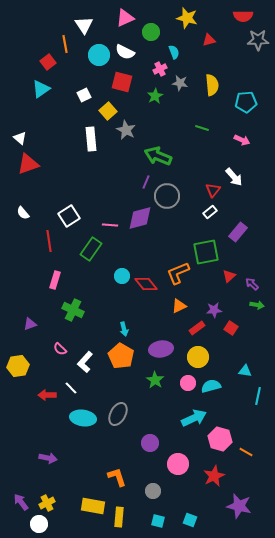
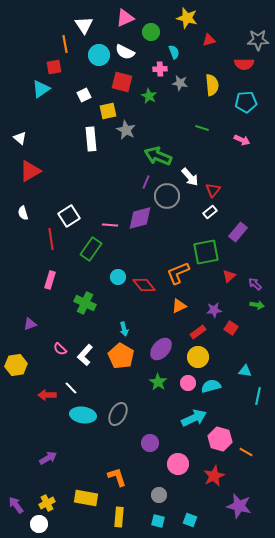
red semicircle at (243, 16): moved 1 px right, 48 px down
red square at (48, 62): moved 6 px right, 5 px down; rotated 28 degrees clockwise
pink cross at (160, 69): rotated 24 degrees clockwise
green star at (155, 96): moved 6 px left; rotated 14 degrees counterclockwise
yellow square at (108, 111): rotated 30 degrees clockwise
red triangle at (28, 164): moved 2 px right, 7 px down; rotated 10 degrees counterclockwise
white arrow at (234, 177): moved 44 px left
white semicircle at (23, 213): rotated 24 degrees clockwise
red line at (49, 241): moved 2 px right, 2 px up
cyan circle at (122, 276): moved 4 px left, 1 px down
pink rectangle at (55, 280): moved 5 px left
red diamond at (146, 284): moved 2 px left, 1 px down
purple arrow at (252, 284): moved 3 px right
green cross at (73, 310): moved 12 px right, 7 px up
red rectangle at (197, 328): moved 1 px right, 4 px down
purple ellipse at (161, 349): rotated 40 degrees counterclockwise
white L-shape at (85, 362): moved 7 px up
yellow hexagon at (18, 366): moved 2 px left, 1 px up
green star at (155, 380): moved 3 px right, 2 px down
cyan ellipse at (83, 418): moved 3 px up
purple arrow at (48, 458): rotated 42 degrees counterclockwise
gray circle at (153, 491): moved 6 px right, 4 px down
purple arrow at (21, 502): moved 5 px left, 3 px down
yellow rectangle at (93, 506): moved 7 px left, 8 px up
